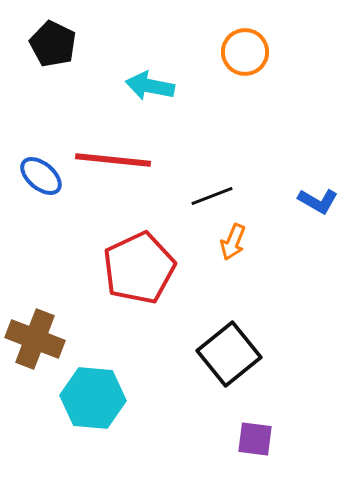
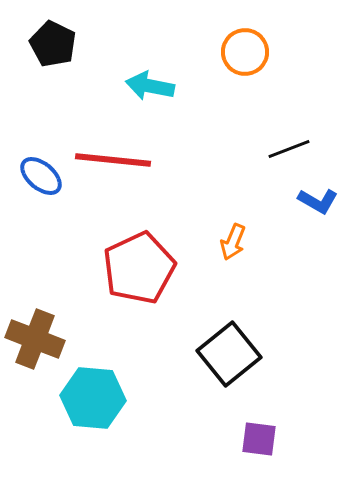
black line: moved 77 px right, 47 px up
purple square: moved 4 px right
